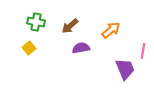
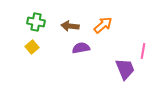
brown arrow: rotated 48 degrees clockwise
orange arrow: moved 8 px left, 5 px up
yellow square: moved 3 px right, 1 px up
